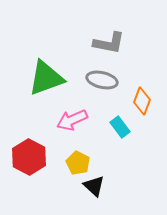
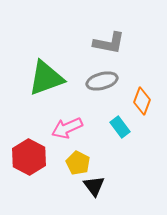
gray ellipse: moved 1 px down; rotated 28 degrees counterclockwise
pink arrow: moved 5 px left, 8 px down
black triangle: rotated 10 degrees clockwise
